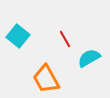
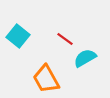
red line: rotated 24 degrees counterclockwise
cyan semicircle: moved 4 px left
